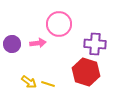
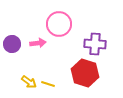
red hexagon: moved 1 px left, 1 px down
